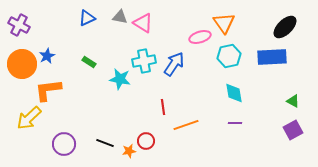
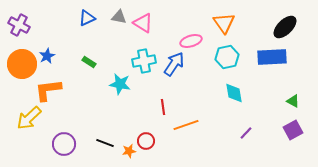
gray triangle: moved 1 px left
pink ellipse: moved 9 px left, 4 px down
cyan hexagon: moved 2 px left, 1 px down
cyan star: moved 5 px down
purple line: moved 11 px right, 10 px down; rotated 48 degrees counterclockwise
